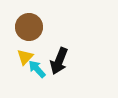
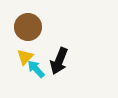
brown circle: moved 1 px left
cyan arrow: moved 1 px left
